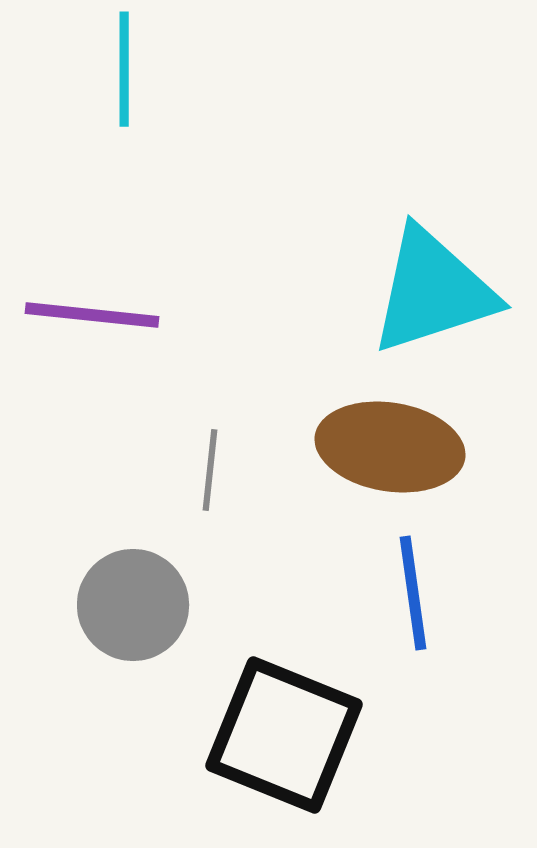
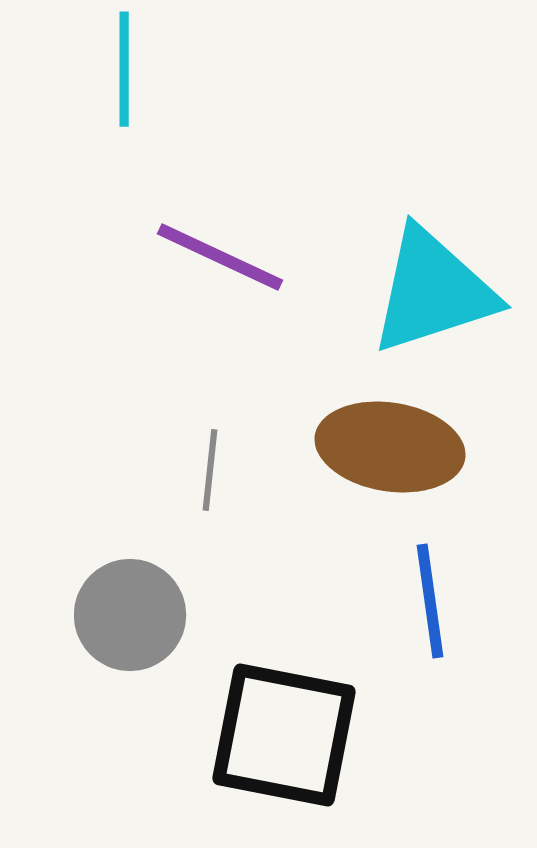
purple line: moved 128 px right, 58 px up; rotated 19 degrees clockwise
blue line: moved 17 px right, 8 px down
gray circle: moved 3 px left, 10 px down
black square: rotated 11 degrees counterclockwise
